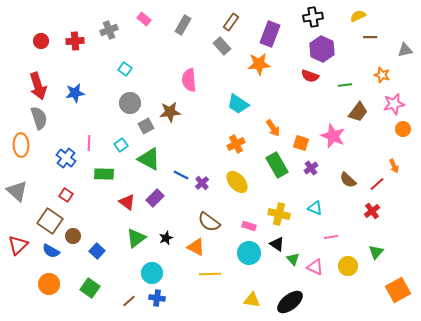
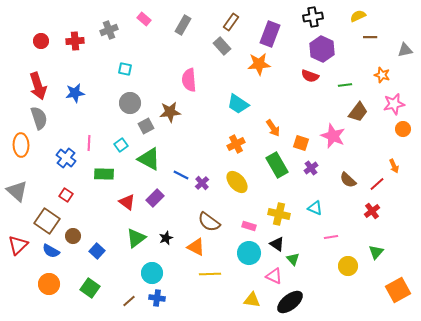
cyan square at (125, 69): rotated 24 degrees counterclockwise
brown square at (50, 221): moved 3 px left
pink triangle at (315, 267): moved 41 px left, 9 px down
